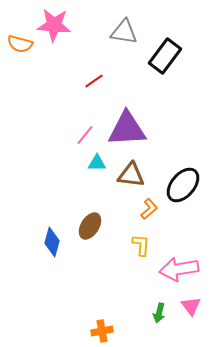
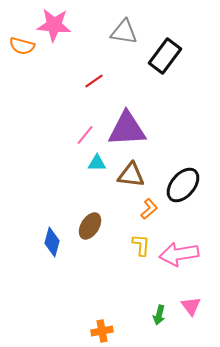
orange semicircle: moved 2 px right, 2 px down
pink arrow: moved 15 px up
green arrow: moved 2 px down
